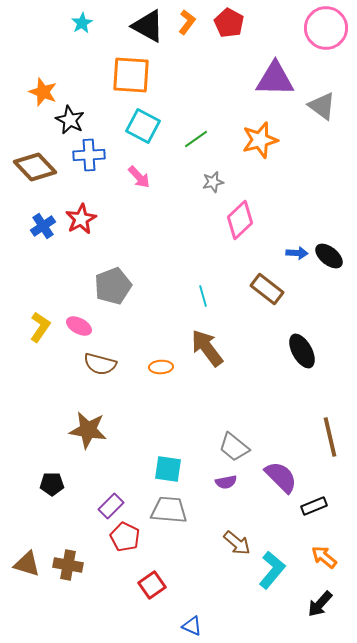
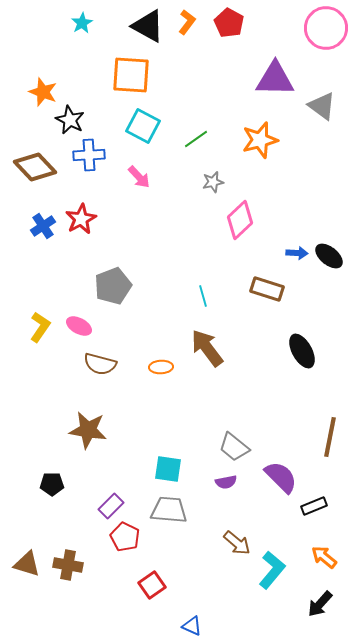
brown rectangle at (267, 289): rotated 20 degrees counterclockwise
brown line at (330, 437): rotated 24 degrees clockwise
